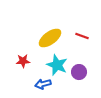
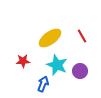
red line: rotated 40 degrees clockwise
purple circle: moved 1 px right, 1 px up
blue arrow: rotated 126 degrees clockwise
